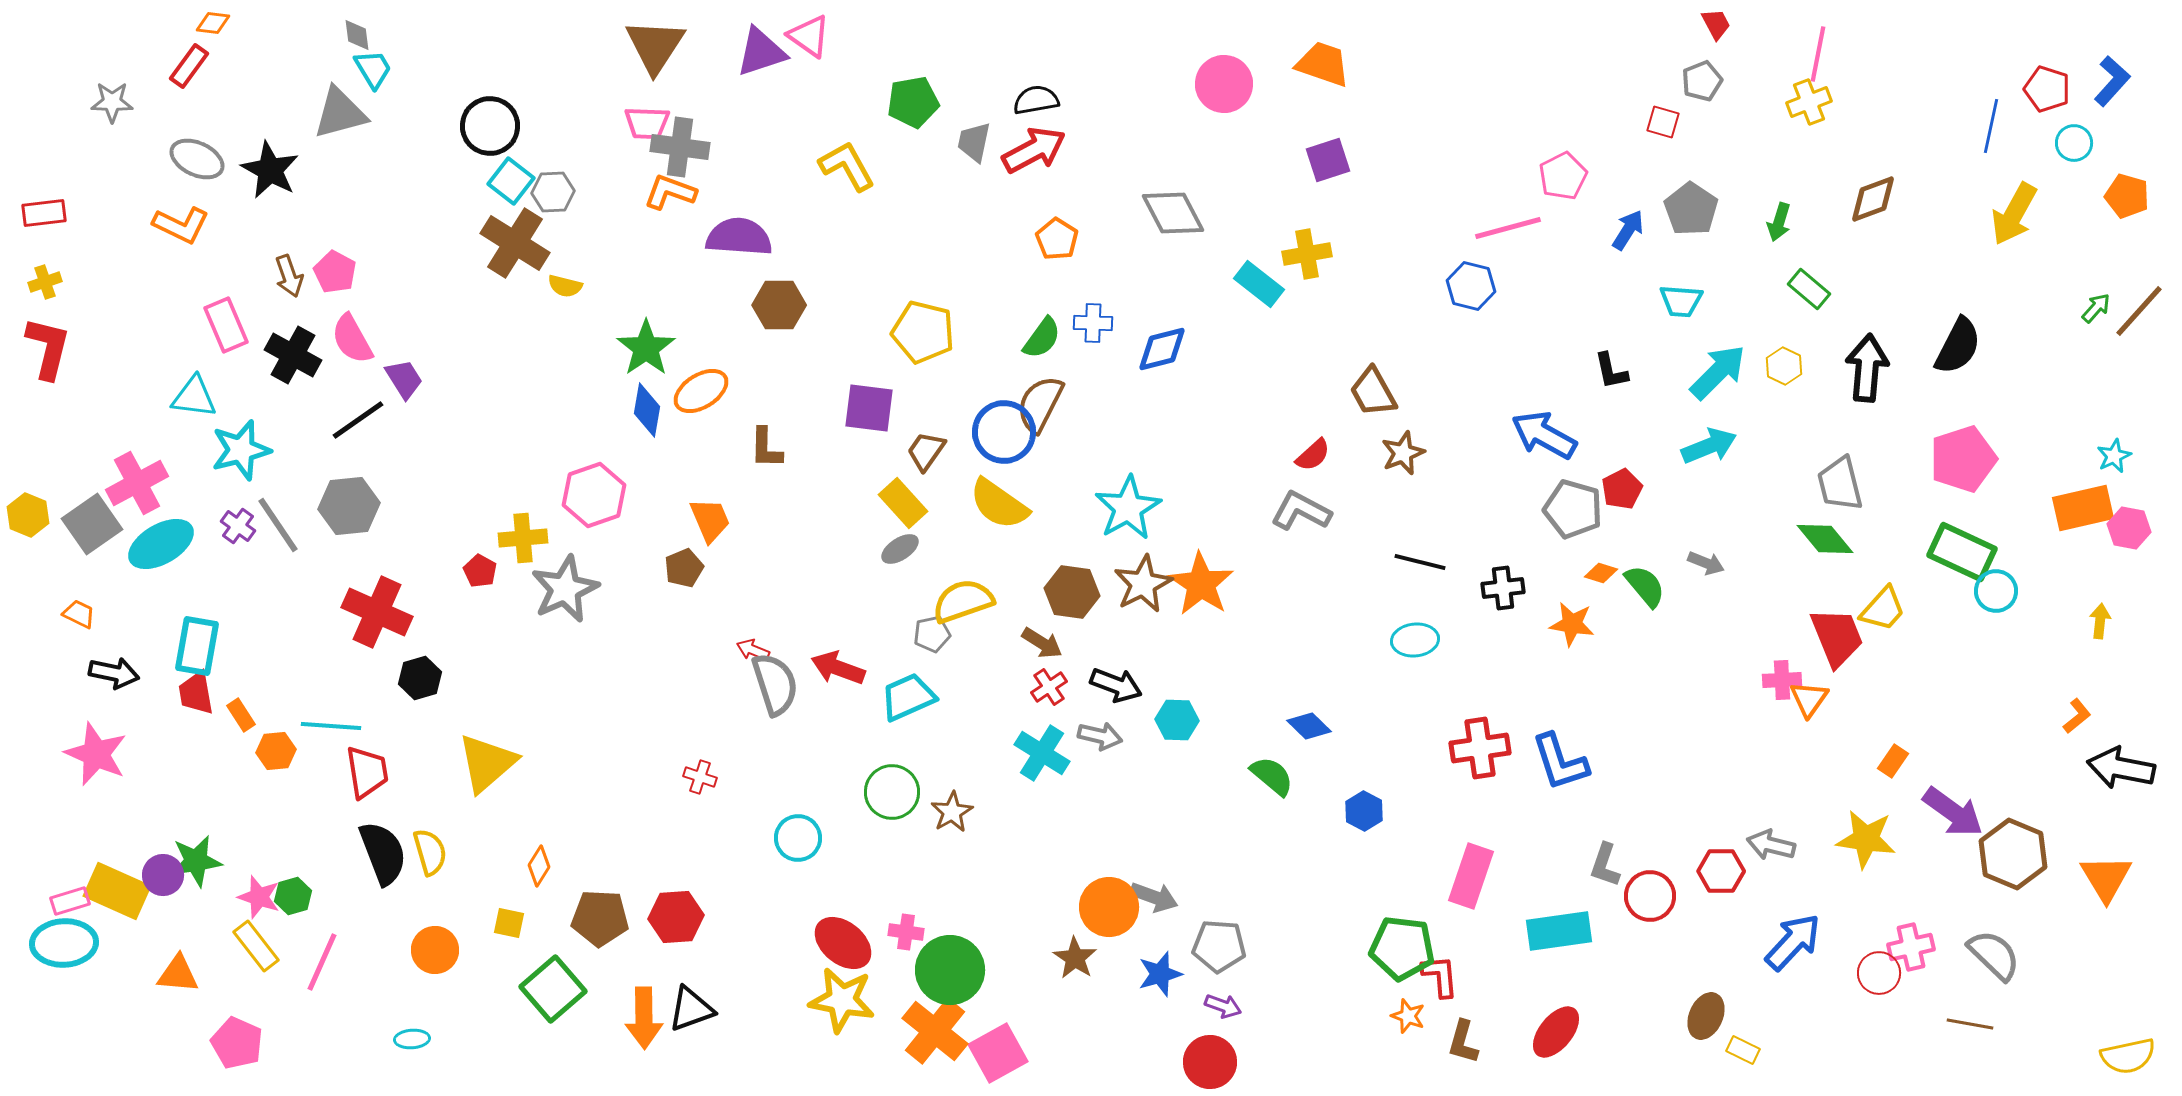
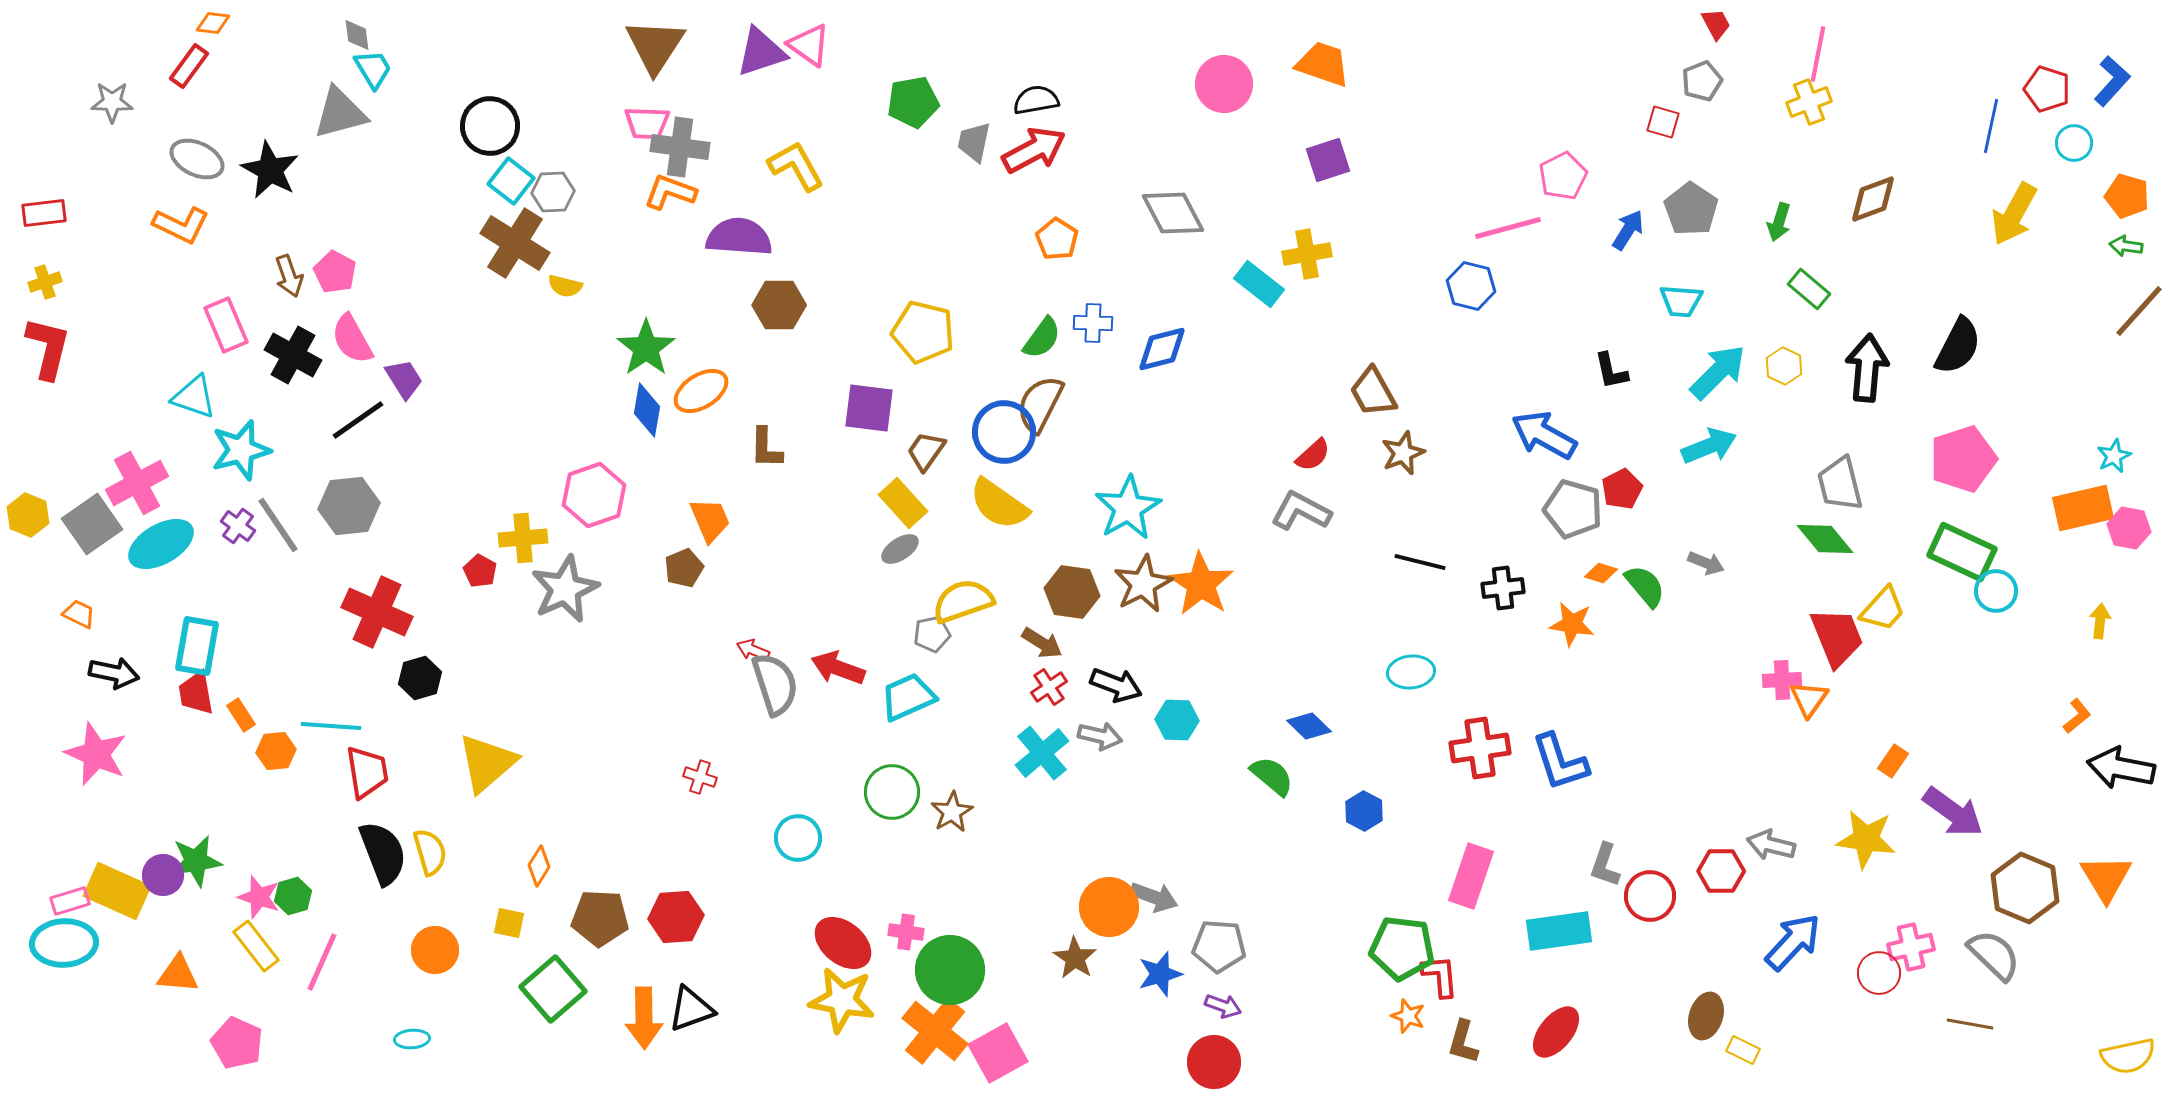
pink triangle at (809, 36): moved 9 px down
yellow L-shape at (847, 166): moved 51 px left
green arrow at (2096, 308): moved 30 px right, 62 px up; rotated 124 degrees counterclockwise
cyan triangle at (194, 397): rotated 12 degrees clockwise
cyan ellipse at (1415, 640): moved 4 px left, 32 px down
cyan cross at (1042, 753): rotated 18 degrees clockwise
brown hexagon at (2013, 854): moved 12 px right, 34 px down
brown ellipse at (1706, 1016): rotated 6 degrees counterclockwise
red circle at (1210, 1062): moved 4 px right
